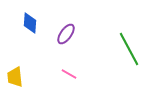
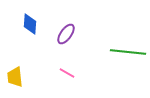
blue diamond: moved 1 px down
green line: moved 1 px left, 3 px down; rotated 56 degrees counterclockwise
pink line: moved 2 px left, 1 px up
